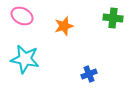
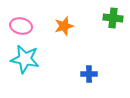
pink ellipse: moved 1 px left, 10 px down; rotated 15 degrees counterclockwise
blue cross: rotated 21 degrees clockwise
